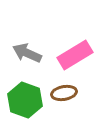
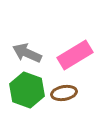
green hexagon: moved 2 px right, 10 px up
